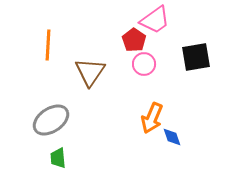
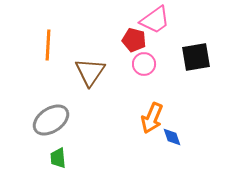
red pentagon: rotated 20 degrees counterclockwise
